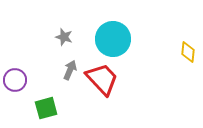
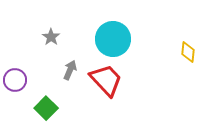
gray star: moved 13 px left; rotated 18 degrees clockwise
red trapezoid: moved 4 px right, 1 px down
green square: rotated 30 degrees counterclockwise
